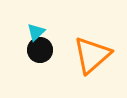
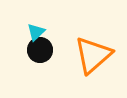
orange triangle: moved 1 px right
